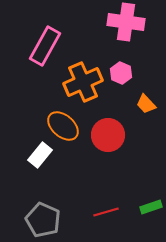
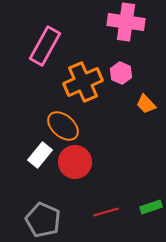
red circle: moved 33 px left, 27 px down
